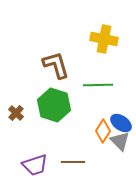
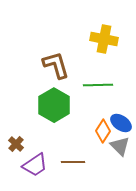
green hexagon: rotated 12 degrees clockwise
brown cross: moved 31 px down
gray triangle: moved 5 px down
purple trapezoid: rotated 16 degrees counterclockwise
